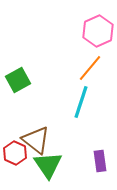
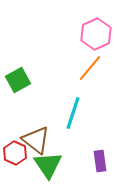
pink hexagon: moved 2 px left, 3 px down
cyan line: moved 8 px left, 11 px down
